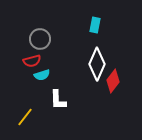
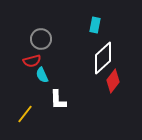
gray circle: moved 1 px right
white diamond: moved 6 px right, 6 px up; rotated 24 degrees clockwise
cyan semicircle: rotated 84 degrees clockwise
yellow line: moved 3 px up
